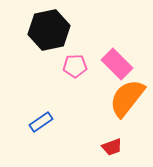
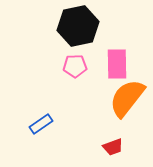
black hexagon: moved 29 px right, 4 px up
pink rectangle: rotated 44 degrees clockwise
blue rectangle: moved 2 px down
red trapezoid: moved 1 px right
